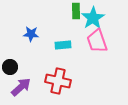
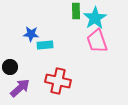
cyan star: moved 2 px right
cyan rectangle: moved 18 px left
purple arrow: moved 1 px left, 1 px down
